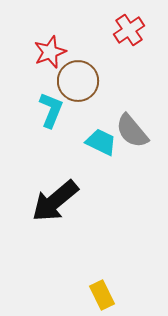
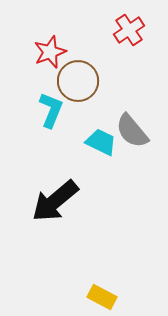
yellow rectangle: moved 2 px down; rotated 36 degrees counterclockwise
